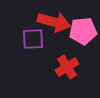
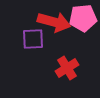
pink pentagon: moved 13 px up
red cross: moved 1 px down
